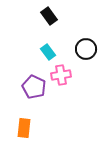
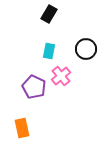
black rectangle: moved 2 px up; rotated 66 degrees clockwise
cyan rectangle: moved 1 px right, 1 px up; rotated 49 degrees clockwise
pink cross: moved 1 px down; rotated 30 degrees counterclockwise
orange rectangle: moved 2 px left; rotated 18 degrees counterclockwise
